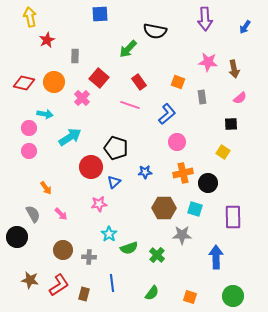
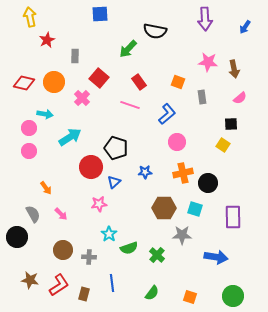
yellow square at (223, 152): moved 7 px up
blue arrow at (216, 257): rotated 100 degrees clockwise
